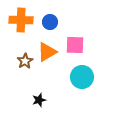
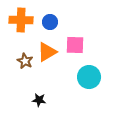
brown star: rotated 14 degrees counterclockwise
cyan circle: moved 7 px right
black star: rotated 24 degrees clockwise
